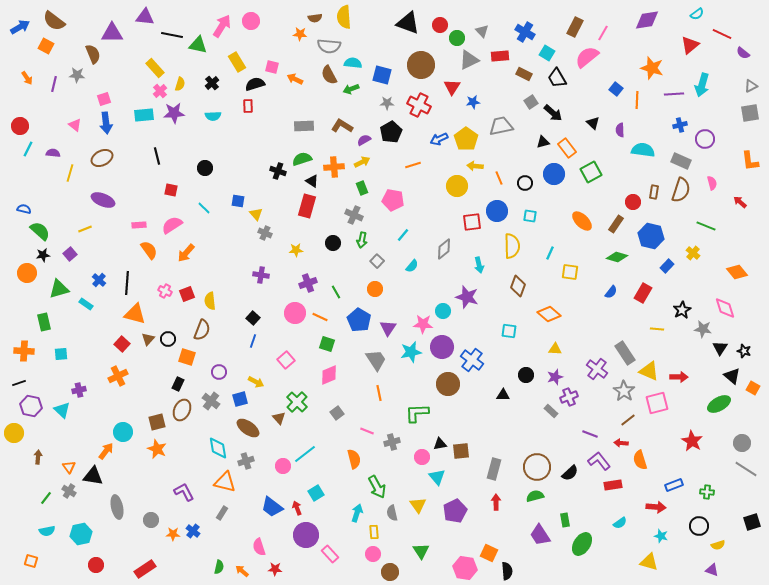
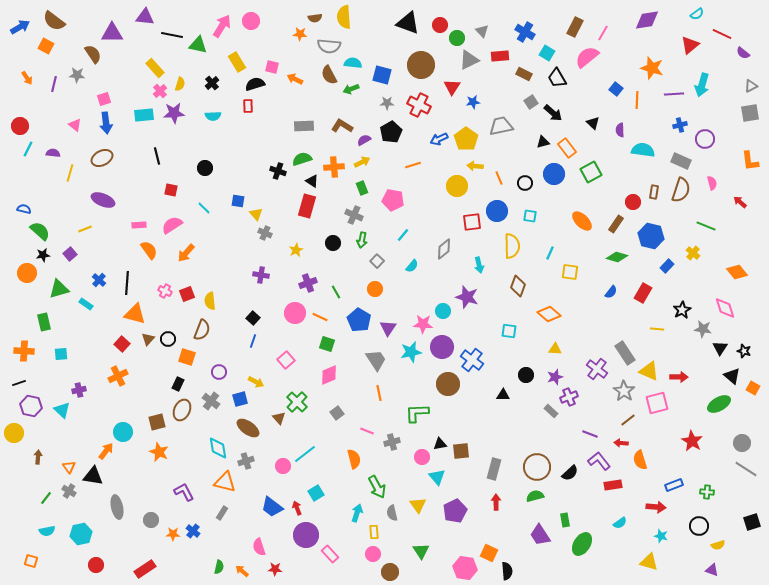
brown semicircle at (93, 54): rotated 12 degrees counterclockwise
yellow star at (296, 250): rotated 24 degrees counterclockwise
orange star at (157, 449): moved 2 px right, 3 px down
